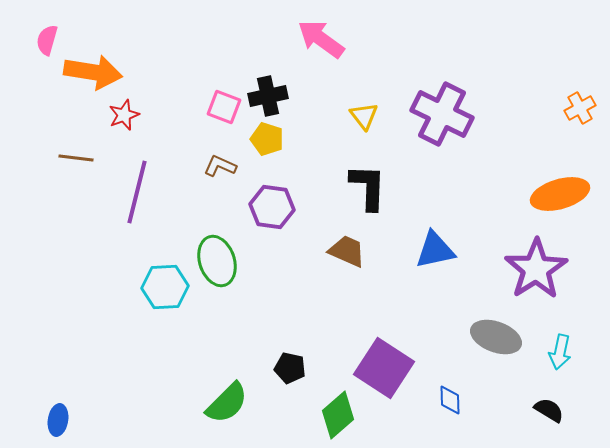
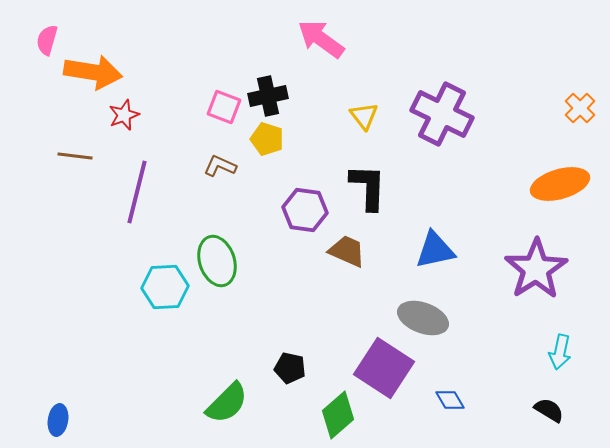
orange cross: rotated 16 degrees counterclockwise
brown line: moved 1 px left, 2 px up
orange ellipse: moved 10 px up
purple hexagon: moved 33 px right, 3 px down
gray ellipse: moved 73 px left, 19 px up
blue diamond: rotated 28 degrees counterclockwise
